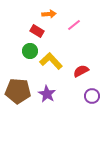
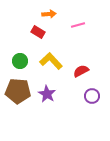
pink line: moved 4 px right; rotated 24 degrees clockwise
red rectangle: moved 1 px right, 1 px down
green circle: moved 10 px left, 10 px down
